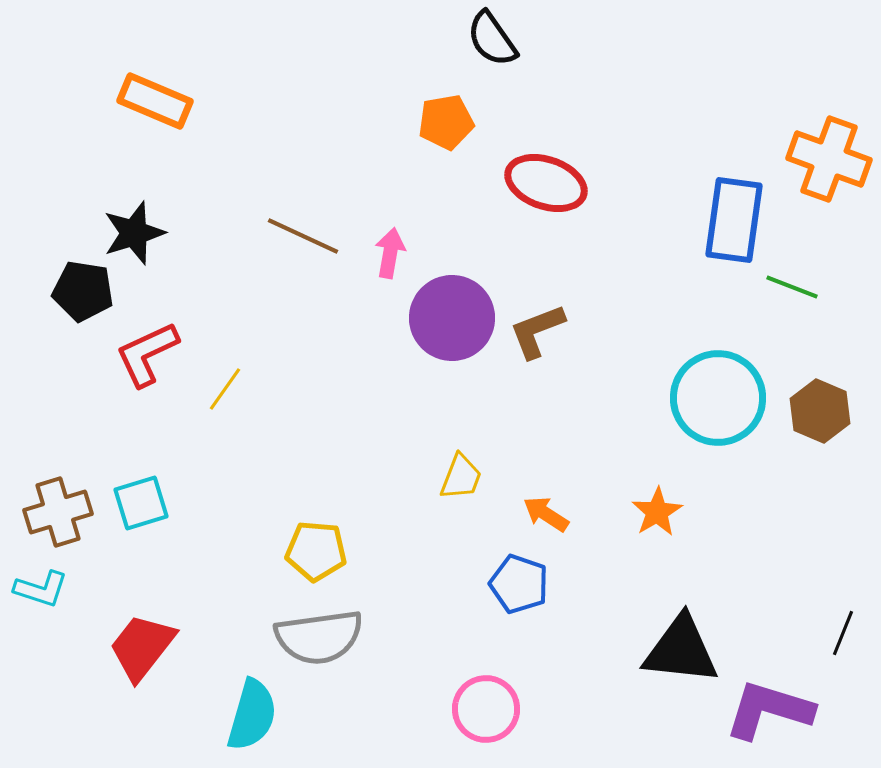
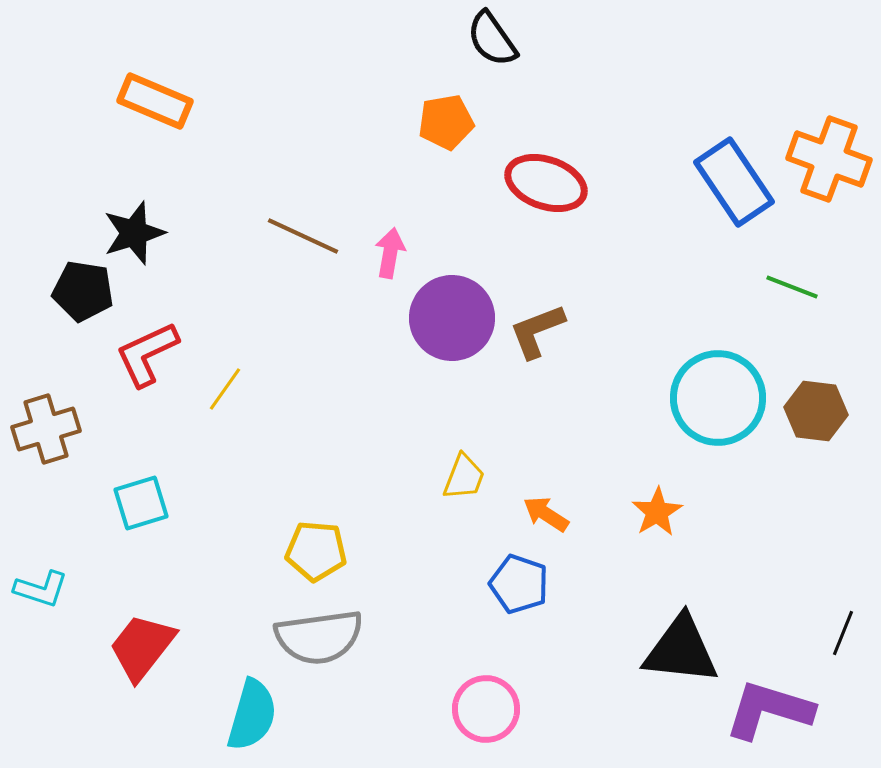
blue rectangle: moved 38 px up; rotated 42 degrees counterclockwise
brown hexagon: moved 4 px left; rotated 16 degrees counterclockwise
yellow trapezoid: moved 3 px right
brown cross: moved 12 px left, 83 px up
